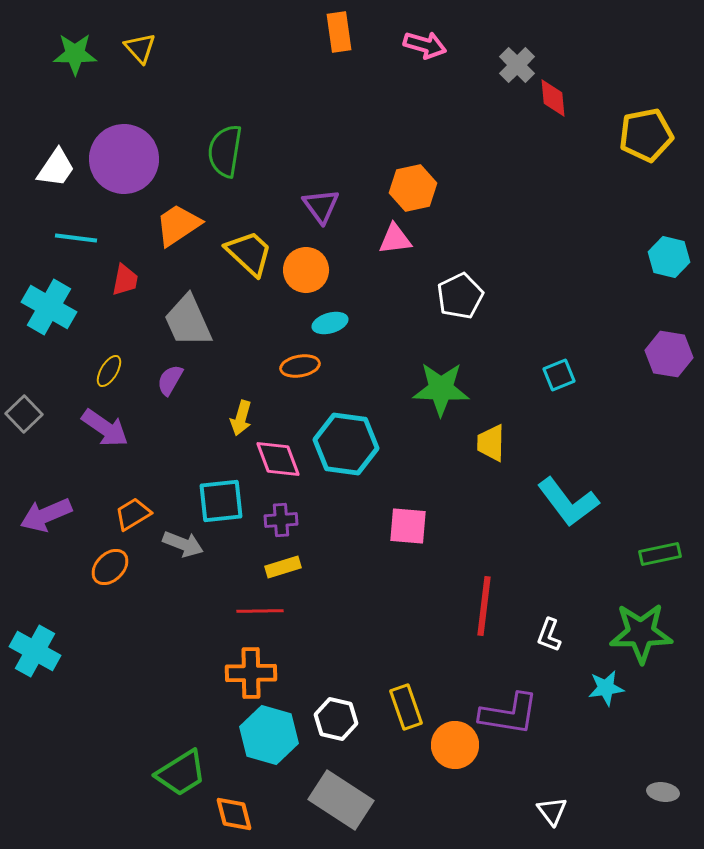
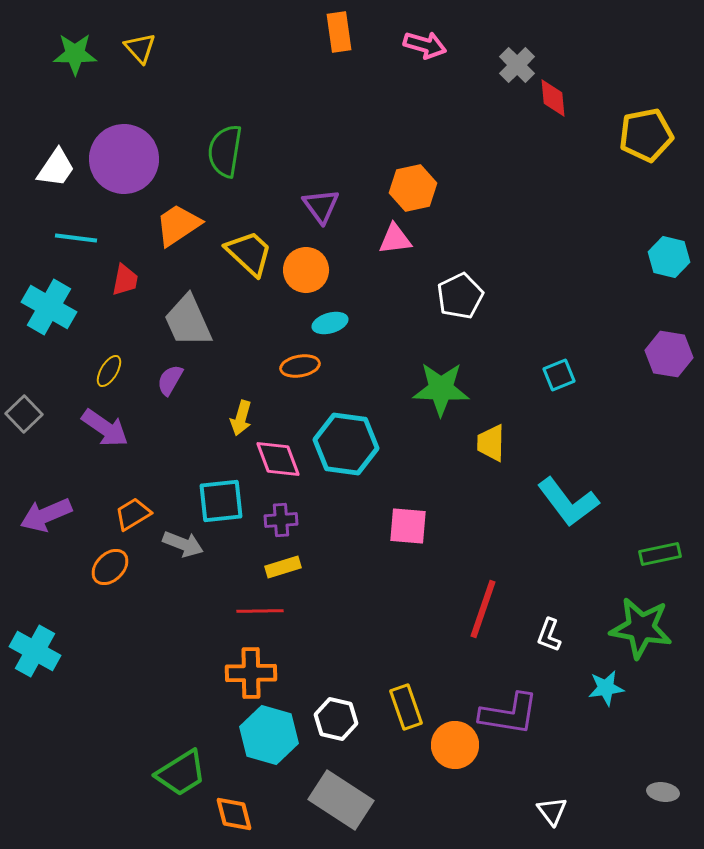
red line at (484, 606): moved 1 px left, 3 px down; rotated 12 degrees clockwise
green star at (641, 633): moved 5 px up; rotated 10 degrees clockwise
